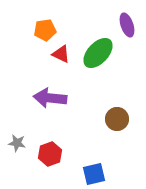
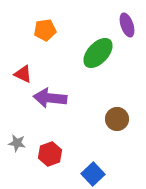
red triangle: moved 38 px left, 20 px down
blue square: moved 1 px left; rotated 30 degrees counterclockwise
